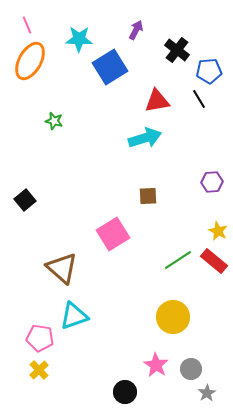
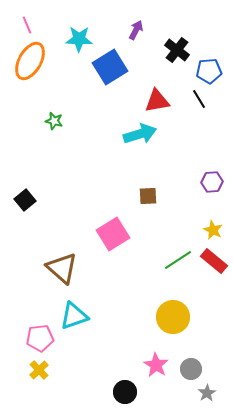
cyan arrow: moved 5 px left, 4 px up
yellow star: moved 5 px left, 1 px up
pink pentagon: rotated 16 degrees counterclockwise
